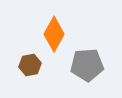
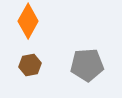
orange diamond: moved 26 px left, 13 px up
